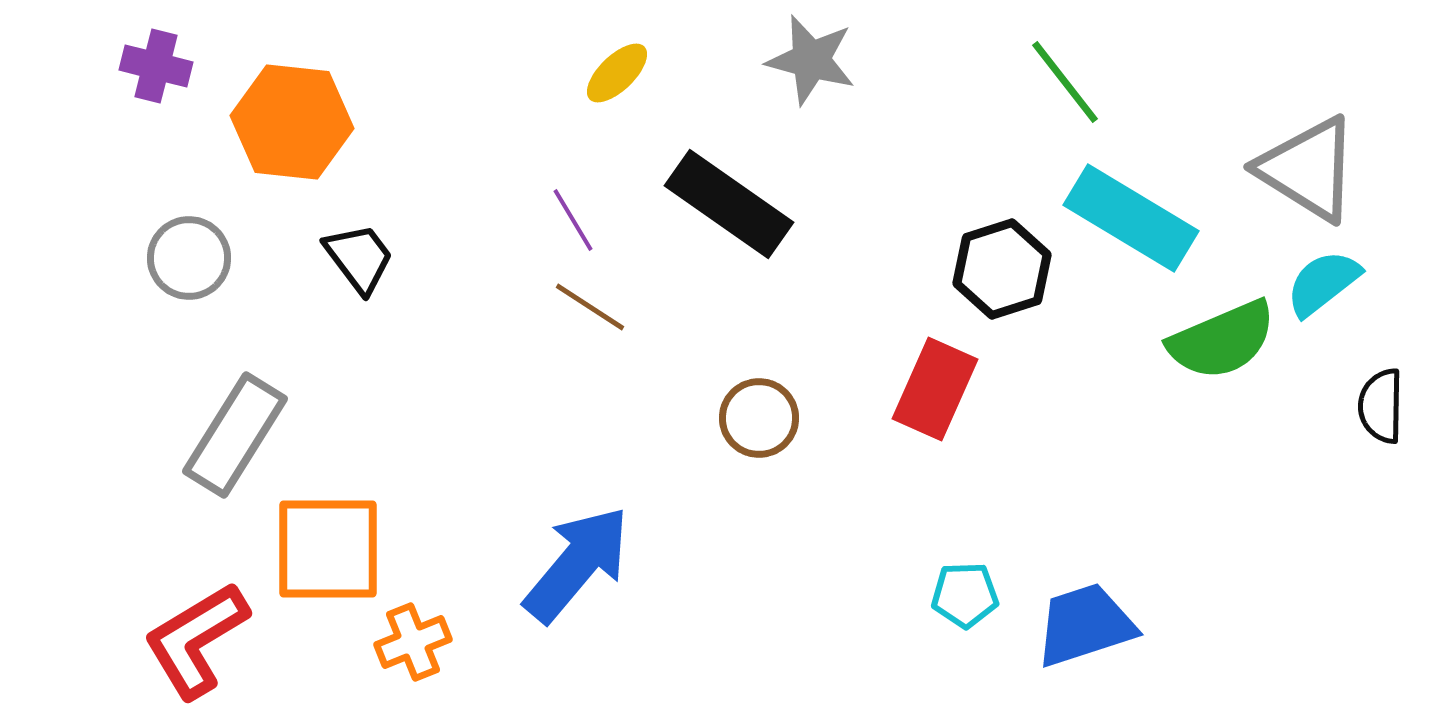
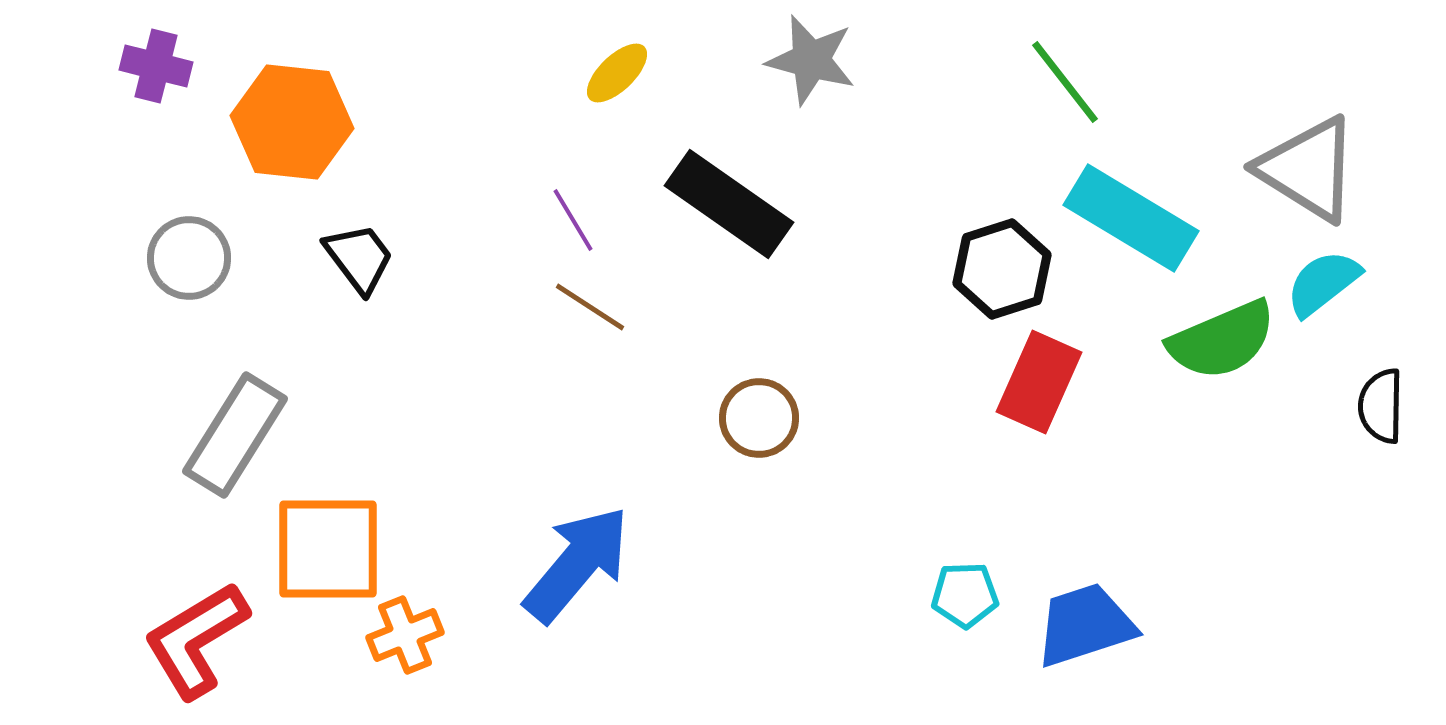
red rectangle: moved 104 px right, 7 px up
orange cross: moved 8 px left, 7 px up
